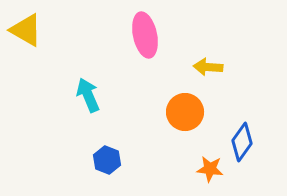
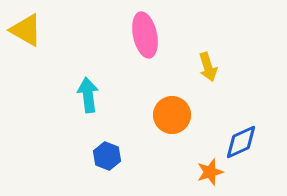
yellow arrow: rotated 112 degrees counterclockwise
cyan arrow: rotated 16 degrees clockwise
orange circle: moved 13 px left, 3 px down
blue diamond: moved 1 px left; rotated 30 degrees clockwise
blue hexagon: moved 4 px up
orange star: moved 3 px down; rotated 24 degrees counterclockwise
